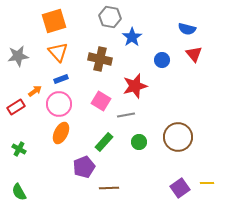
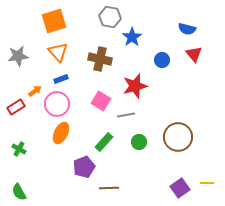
pink circle: moved 2 px left
